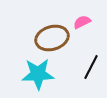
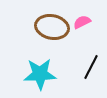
brown ellipse: moved 11 px up; rotated 28 degrees clockwise
cyan star: moved 2 px right
